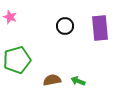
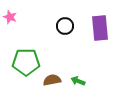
green pentagon: moved 9 px right, 2 px down; rotated 16 degrees clockwise
